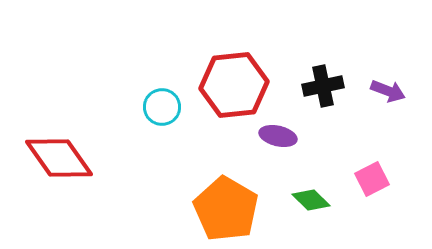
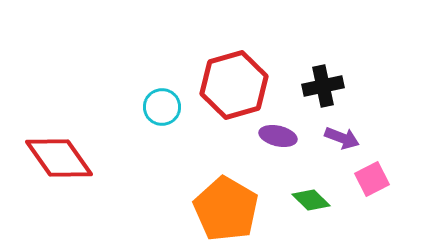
red hexagon: rotated 10 degrees counterclockwise
purple arrow: moved 46 px left, 47 px down
